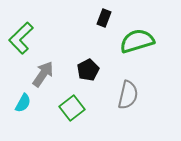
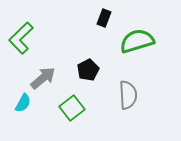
gray arrow: moved 4 px down; rotated 16 degrees clockwise
gray semicircle: rotated 16 degrees counterclockwise
